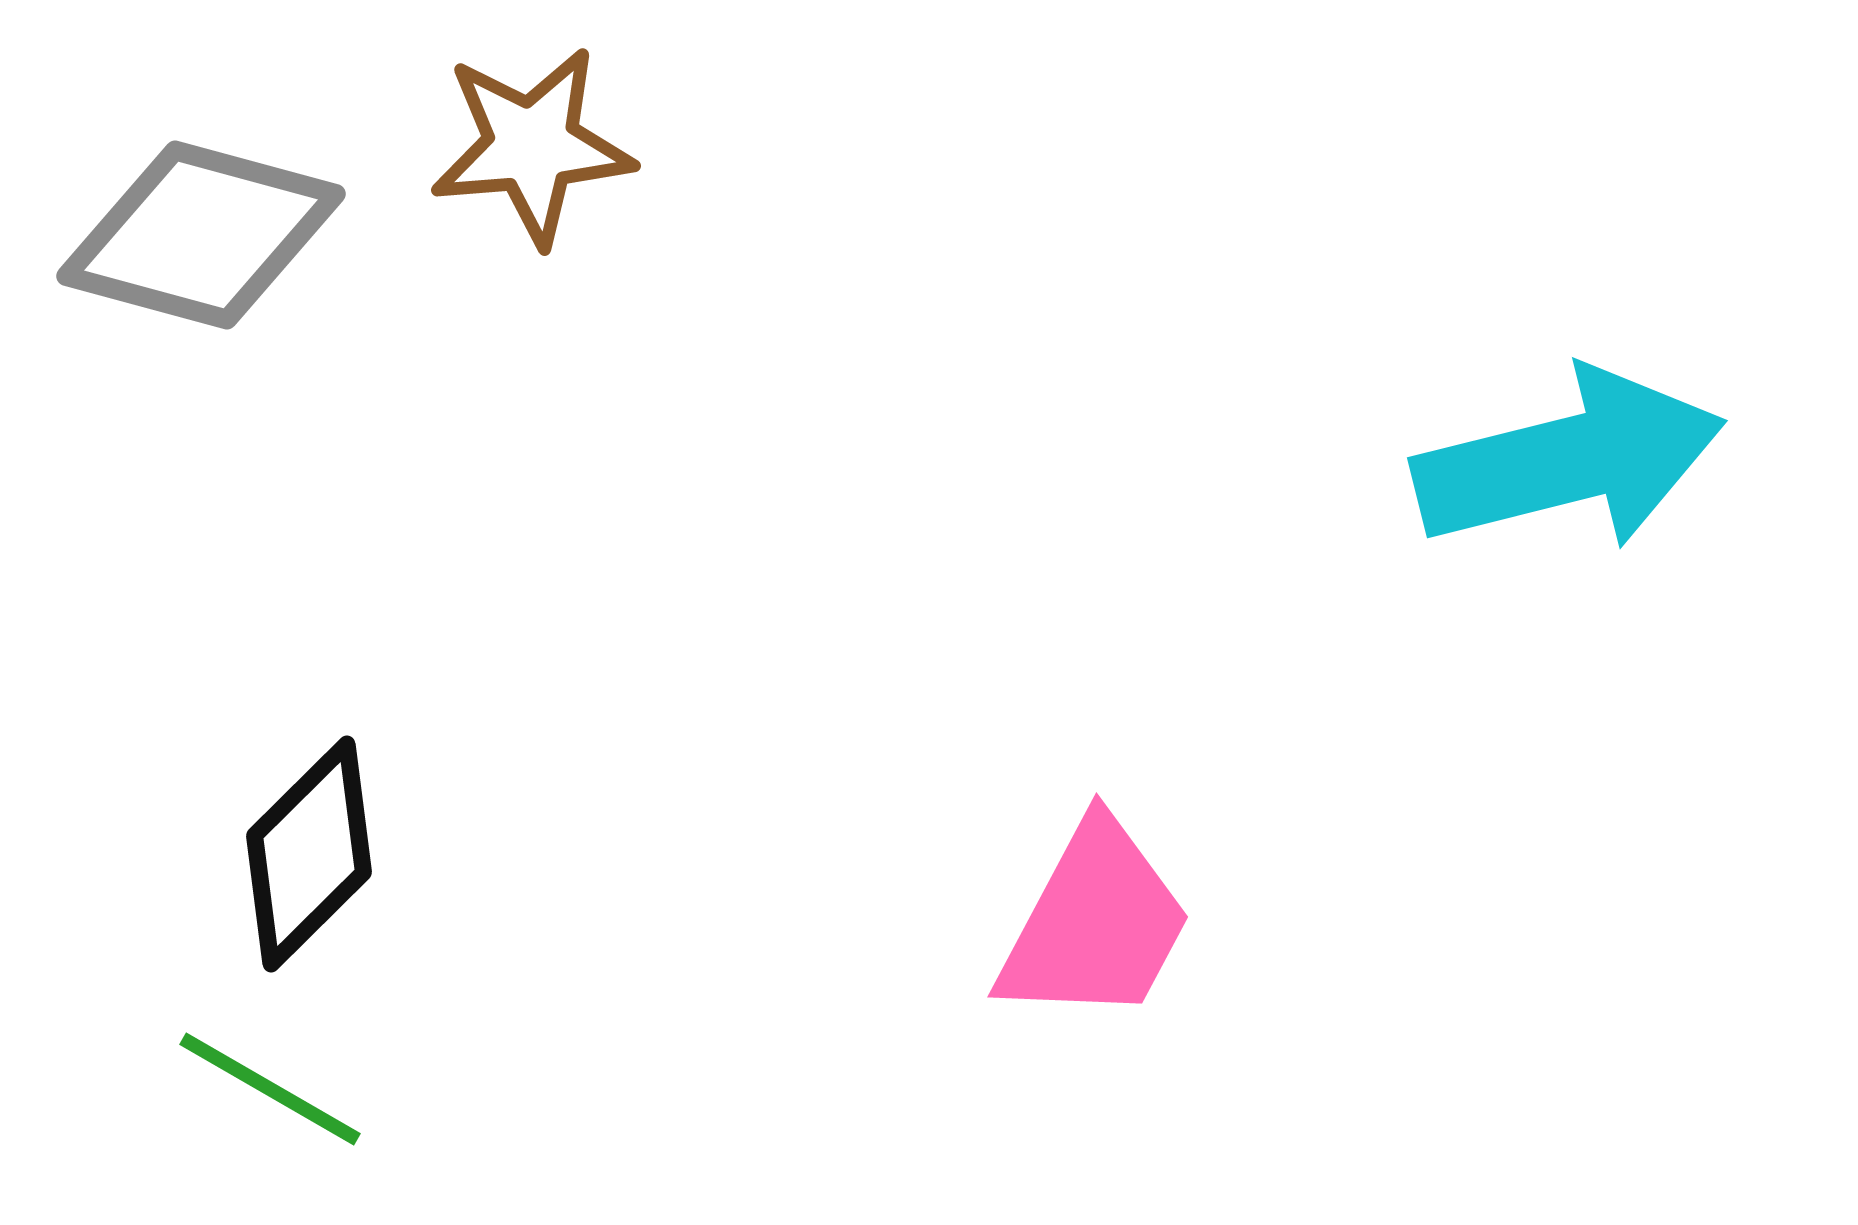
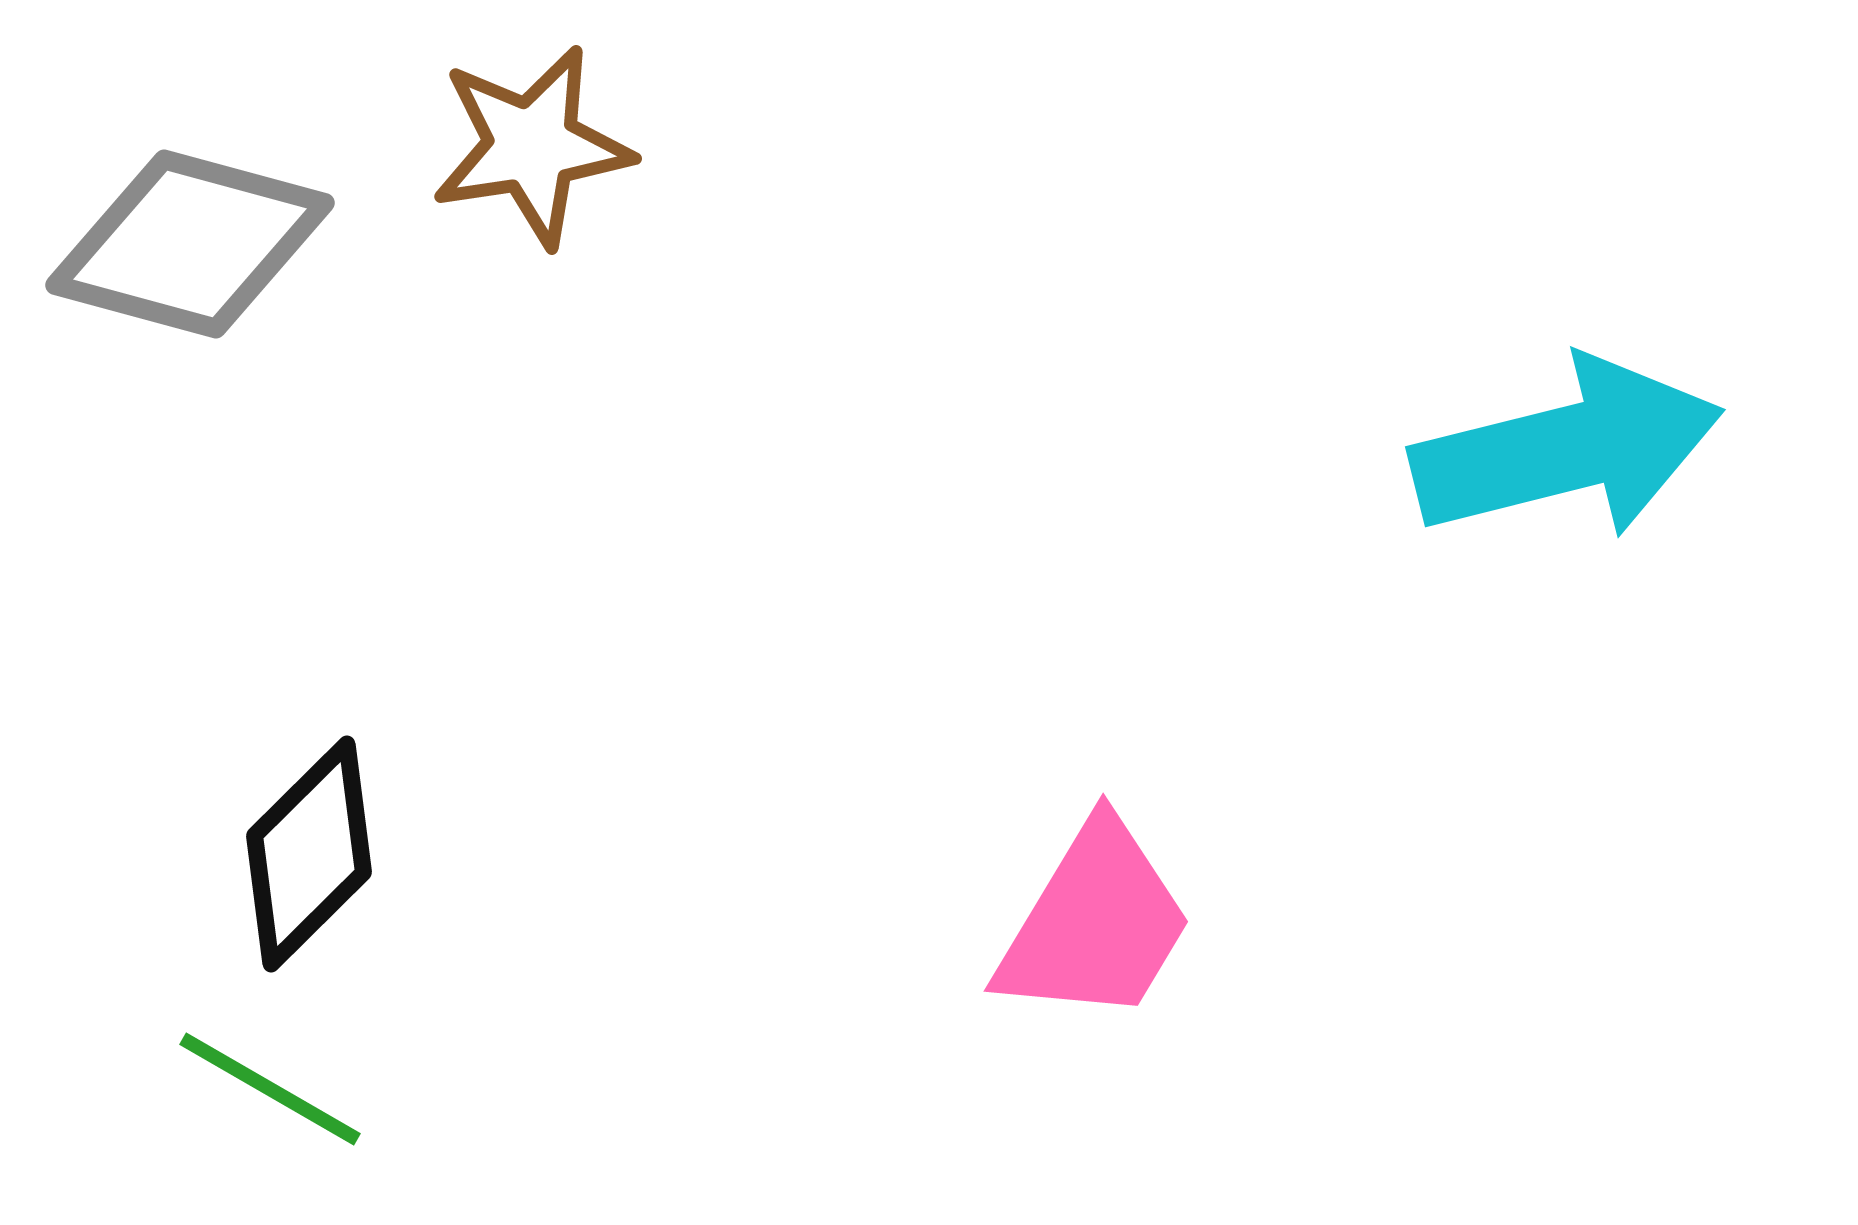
brown star: rotated 4 degrees counterclockwise
gray diamond: moved 11 px left, 9 px down
cyan arrow: moved 2 px left, 11 px up
pink trapezoid: rotated 3 degrees clockwise
